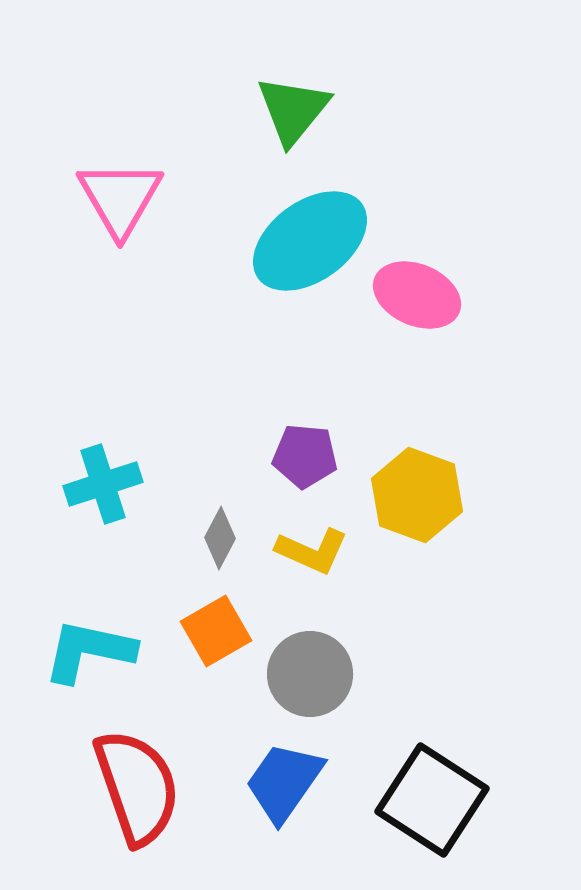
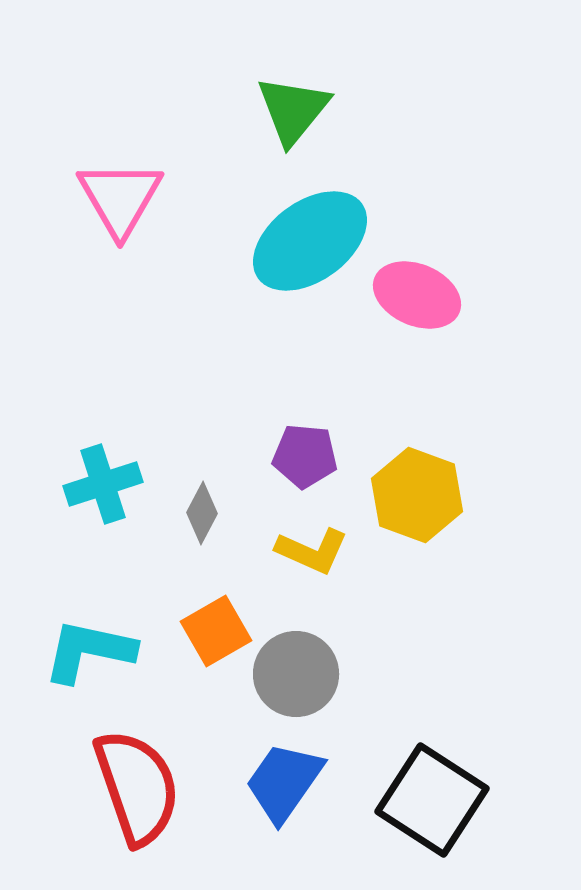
gray diamond: moved 18 px left, 25 px up
gray circle: moved 14 px left
